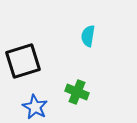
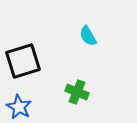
cyan semicircle: rotated 40 degrees counterclockwise
blue star: moved 16 px left
